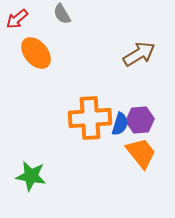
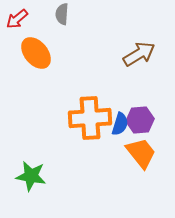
gray semicircle: rotated 35 degrees clockwise
